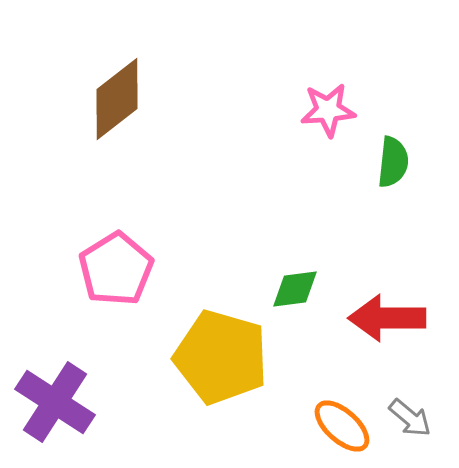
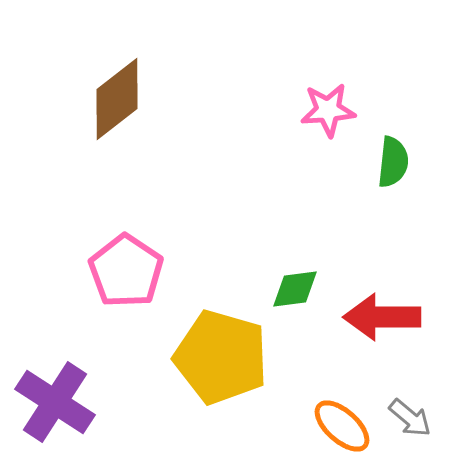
pink pentagon: moved 10 px right, 2 px down; rotated 6 degrees counterclockwise
red arrow: moved 5 px left, 1 px up
